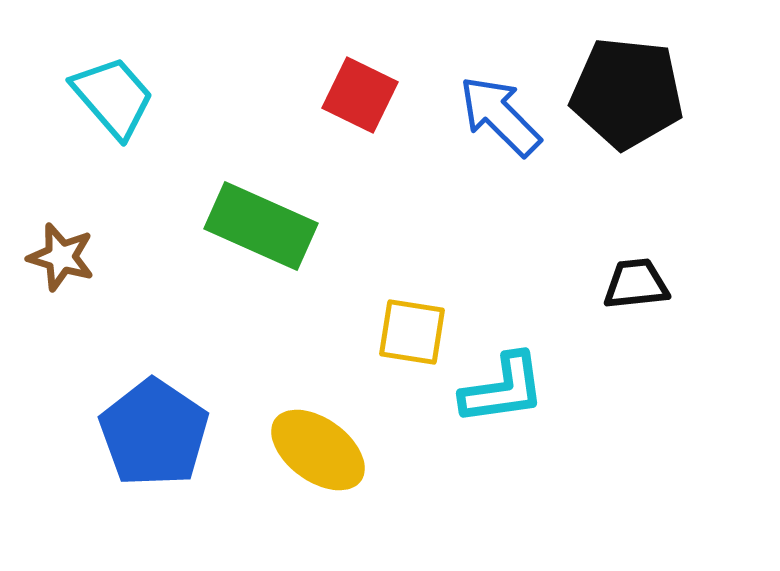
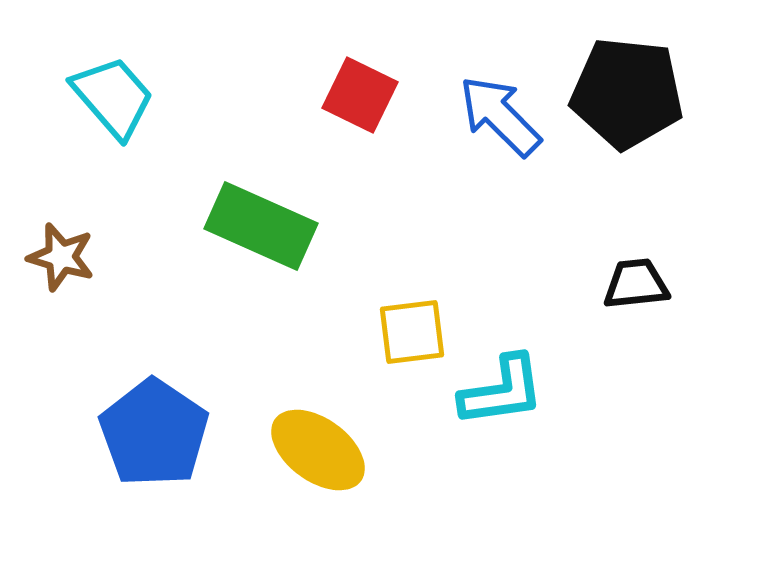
yellow square: rotated 16 degrees counterclockwise
cyan L-shape: moved 1 px left, 2 px down
